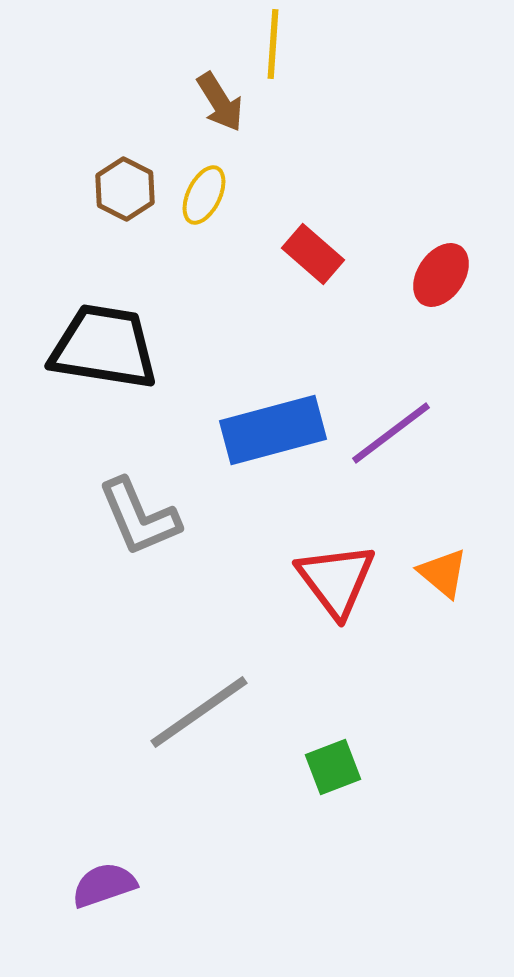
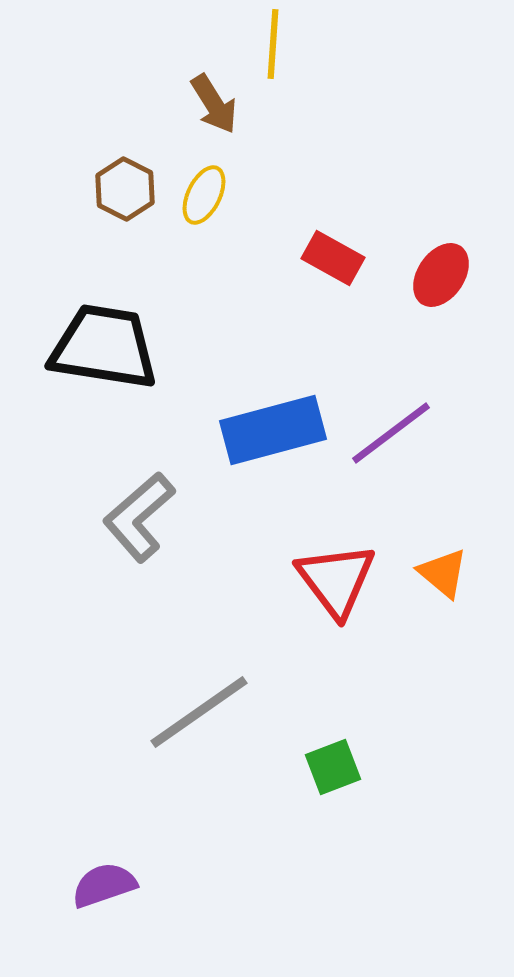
brown arrow: moved 6 px left, 2 px down
red rectangle: moved 20 px right, 4 px down; rotated 12 degrees counterclockwise
gray L-shape: rotated 72 degrees clockwise
